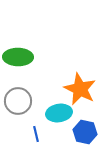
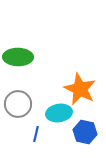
gray circle: moved 3 px down
blue line: rotated 28 degrees clockwise
